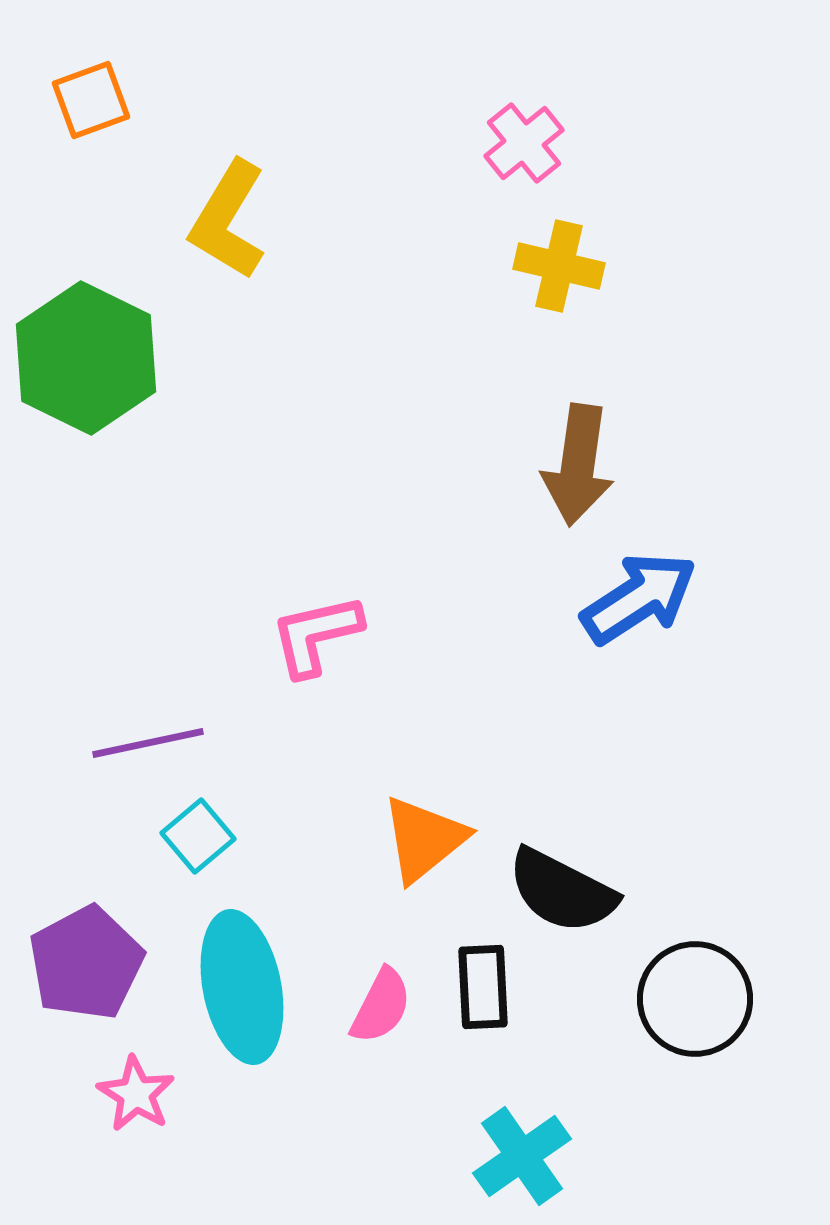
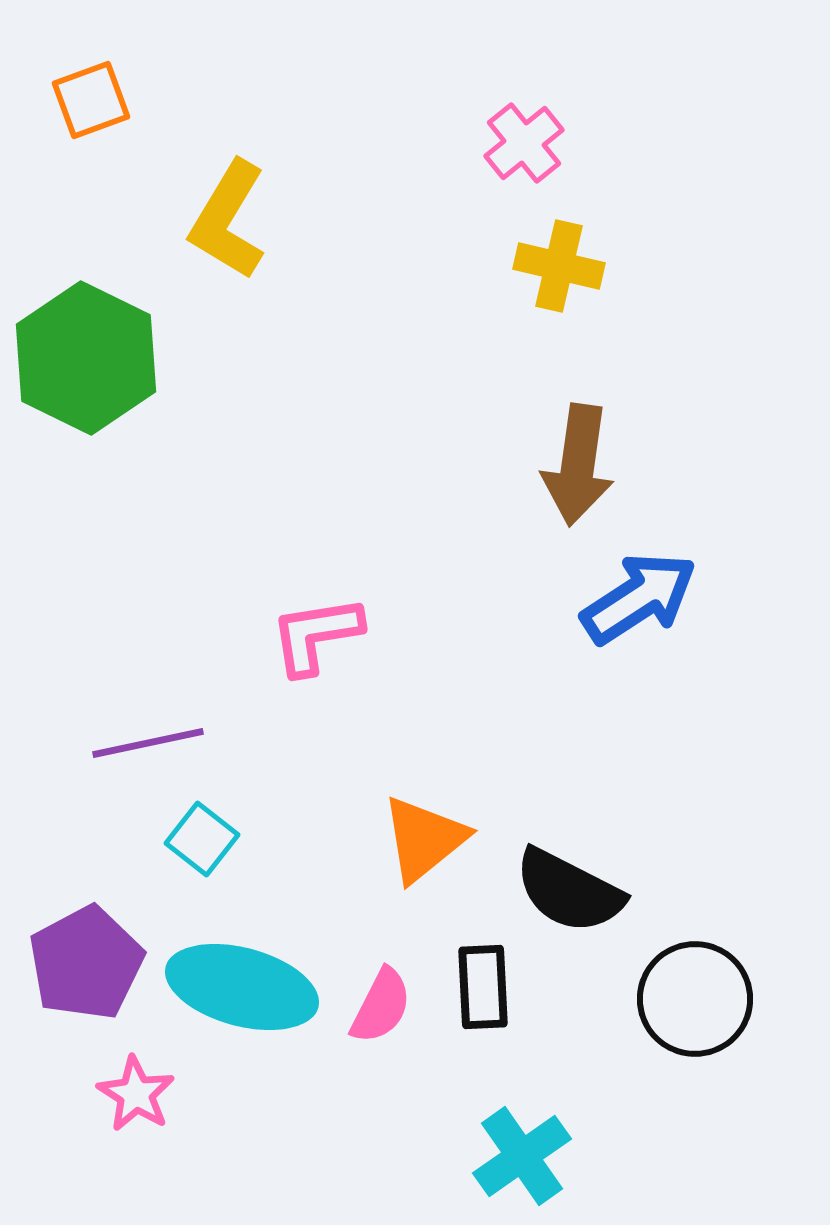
pink L-shape: rotated 4 degrees clockwise
cyan square: moved 4 px right, 3 px down; rotated 12 degrees counterclockwise
black semicircle: moved 7 px right
cyan ellipse: rotated 64 degrees counterclockwise
